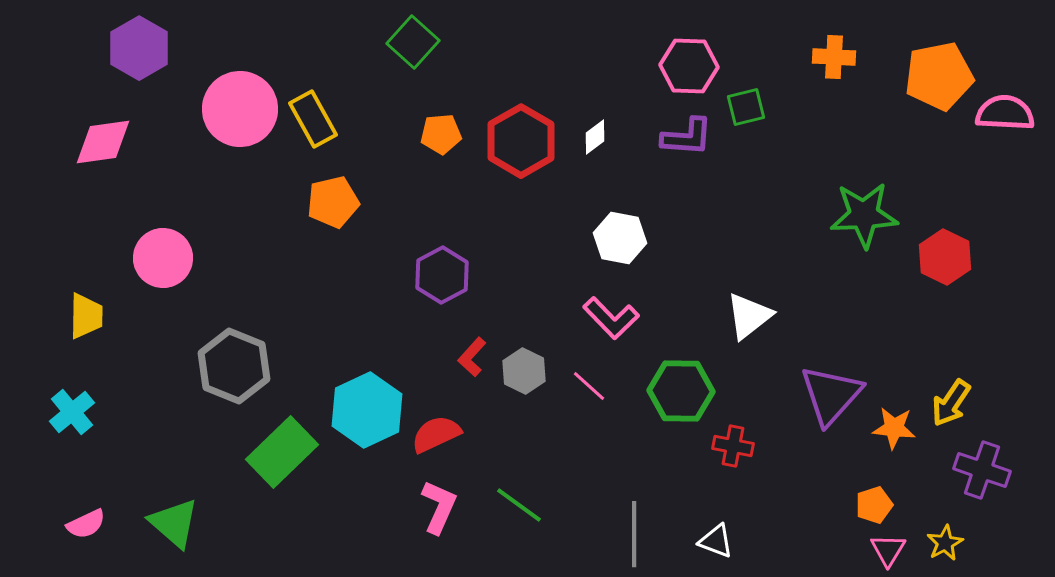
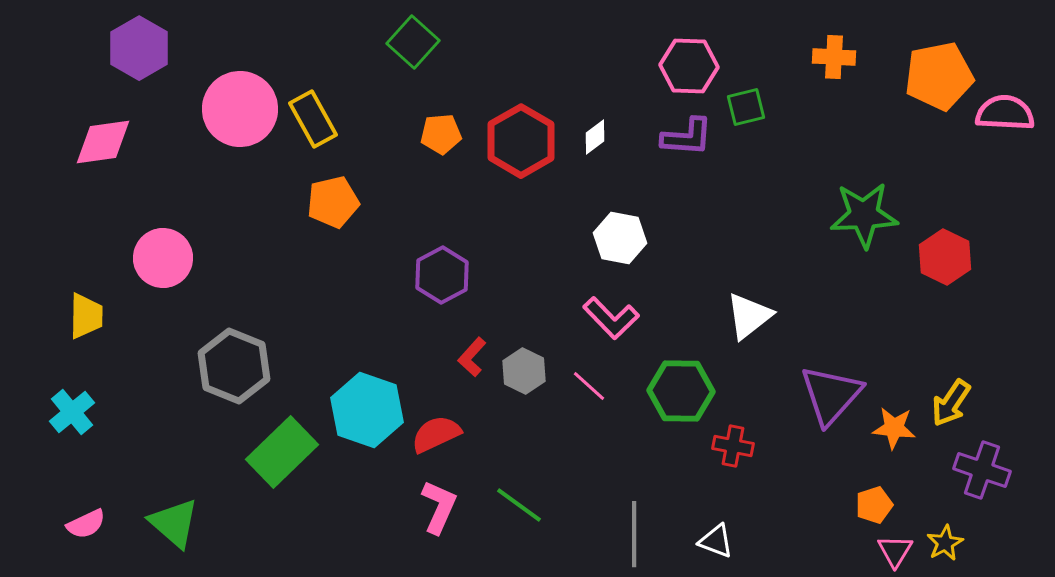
cyan hexagon at (367, 410): rotated 16 degrees counterclockwise
pink triangle at (888, 550): moved 7 px right, 1 px down
